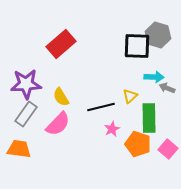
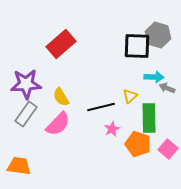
orange trapezoid: moved 17 px down
